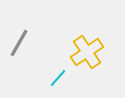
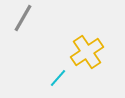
gray line: moved 4 px right, 25 px up
